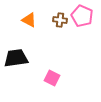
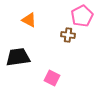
pink pentagon: rotated 20 degrees clockwise
brown cross: moved 8 px right, 15 px down
black trapezoid: moved 2 px right, 1 px up
